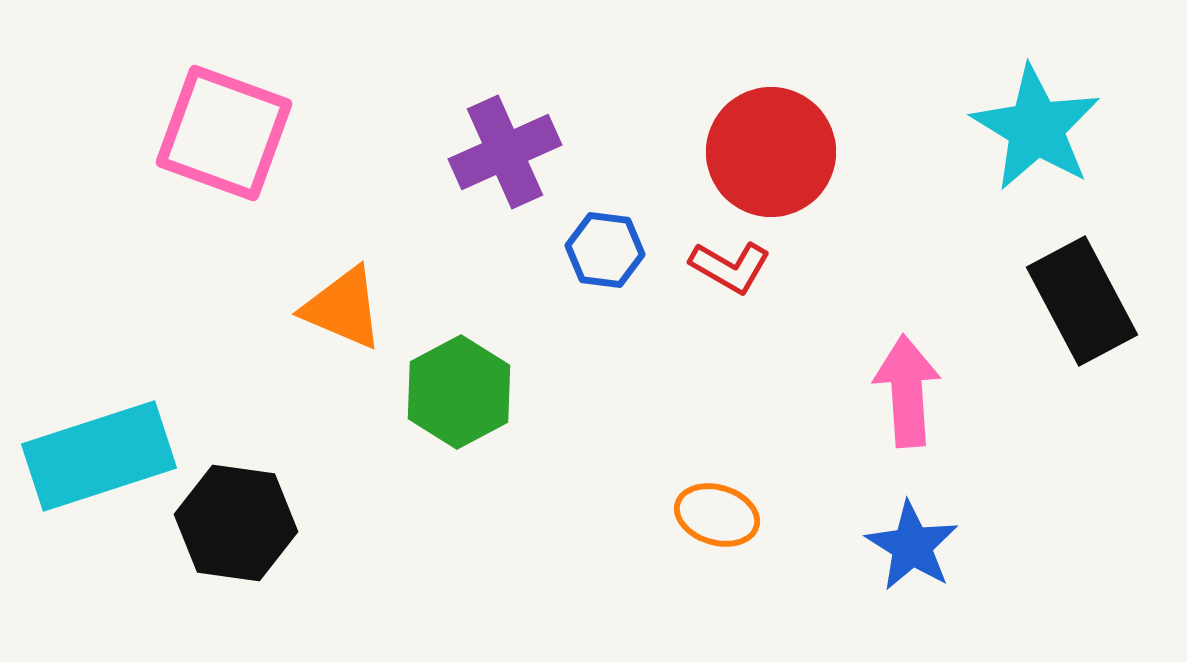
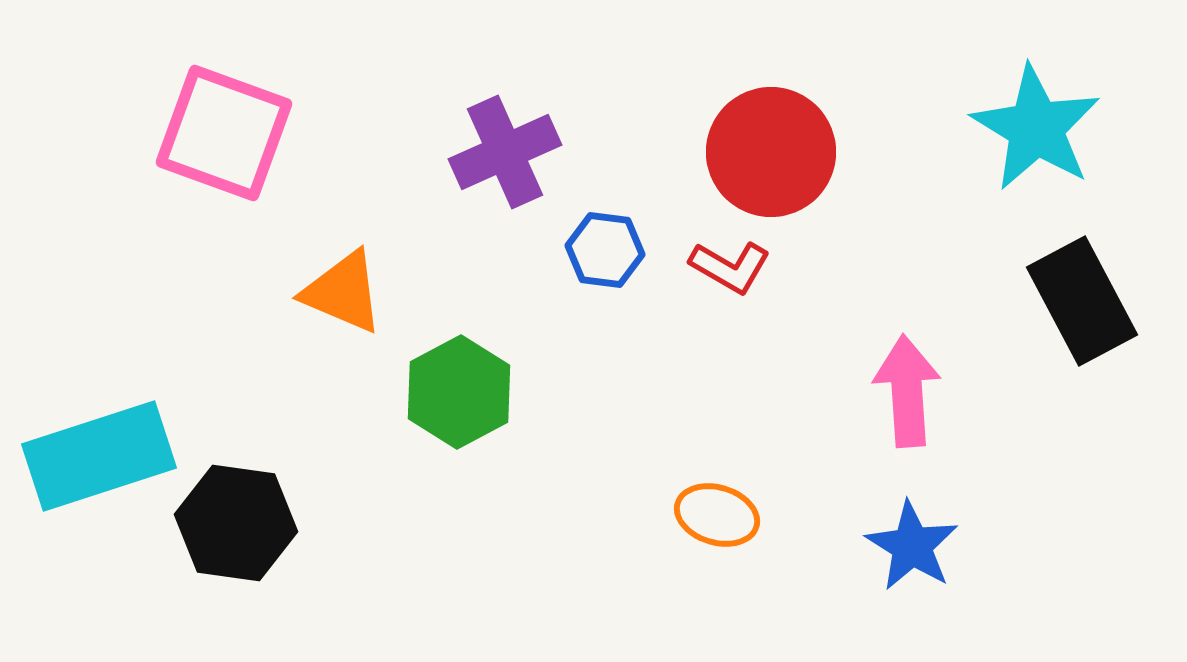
orange triangle: moved 16 px up
